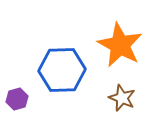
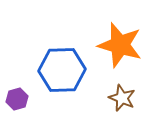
orange star: rotated 12 degrees counterclockwise
